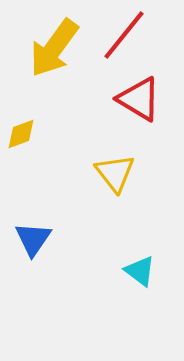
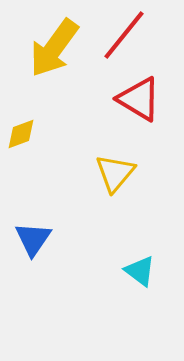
yellow triangle: rotated 18 degrees clockwise
